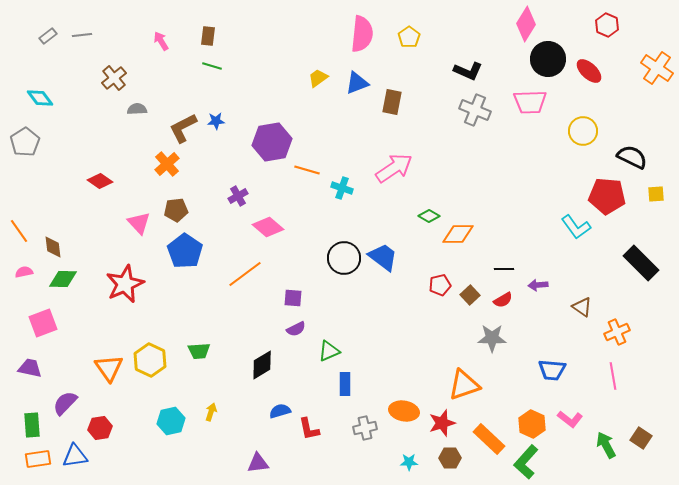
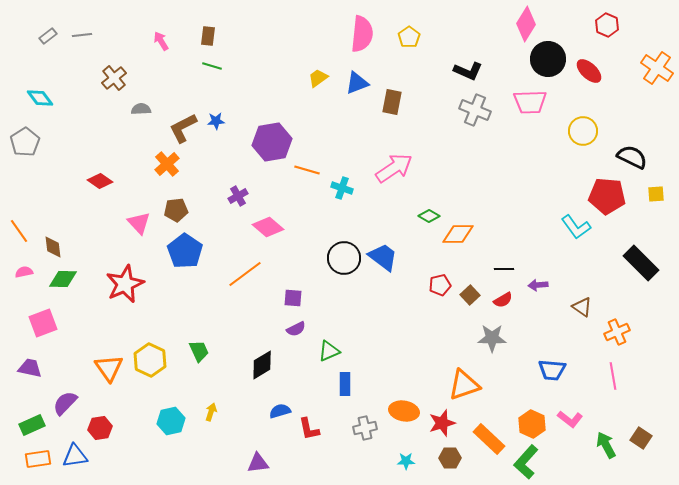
gray semicircle at (137, 109): moved 4 px right
green trapezoid at (199, 351): rotated 110 degrees counterclockwise
green rectangle at (32, 425): rotated 70 degrees clockwise
cyan star at (409, 462): moved 3 px left, 1 px up
